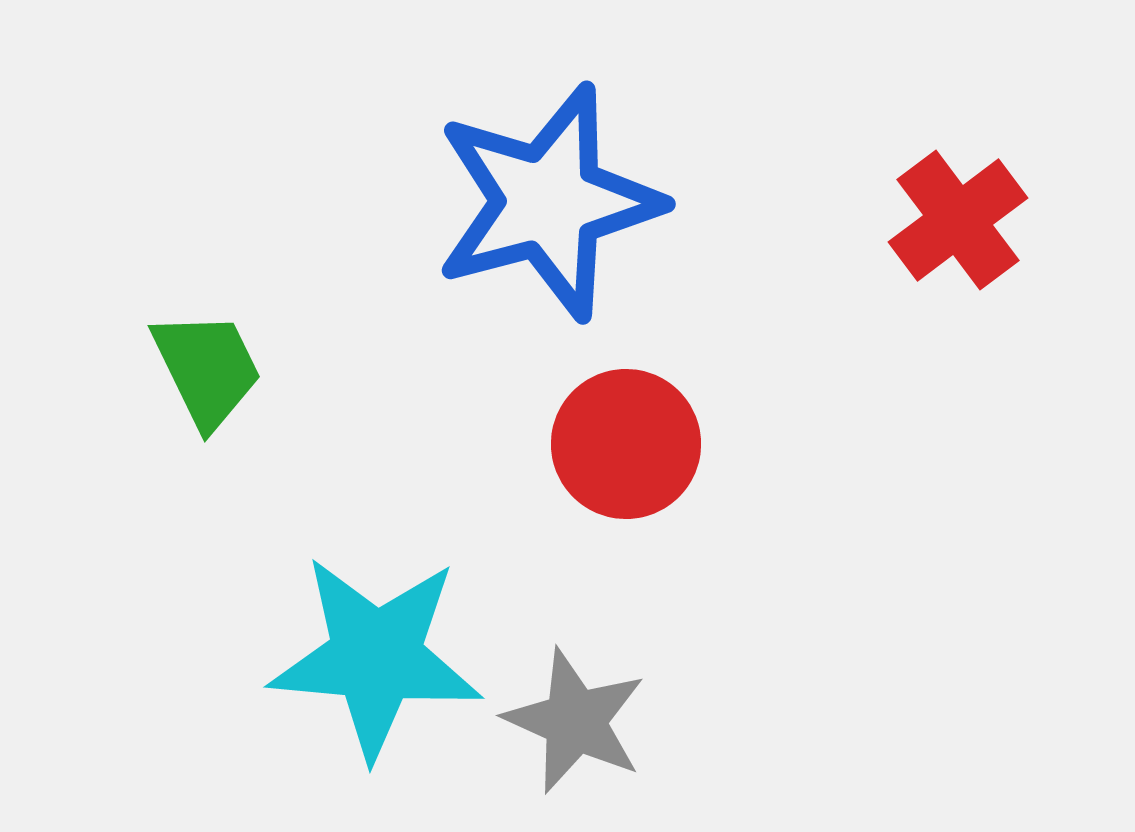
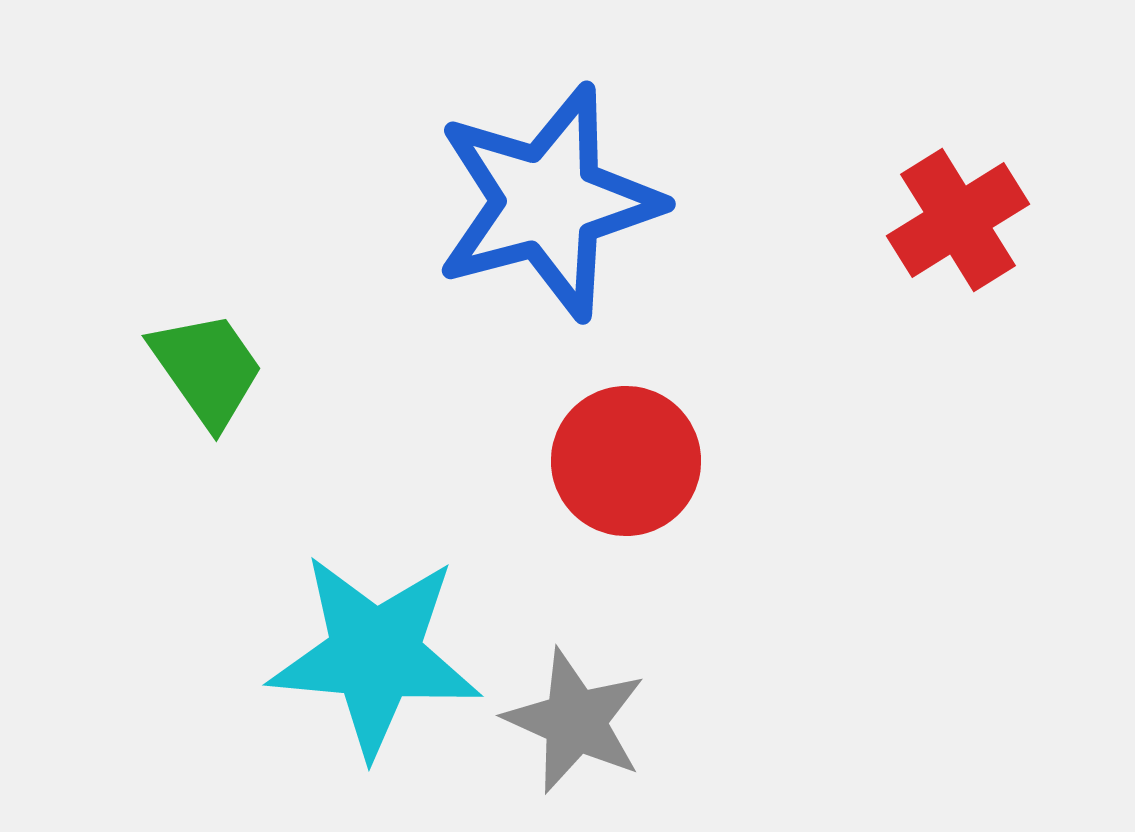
red cross: rotated 5 degrees clockwise
green trapezoid: rotated 9 degrees counterclockwise
red circle: moved 17 px down
cyan star: moved 1 px left, 2 px up
